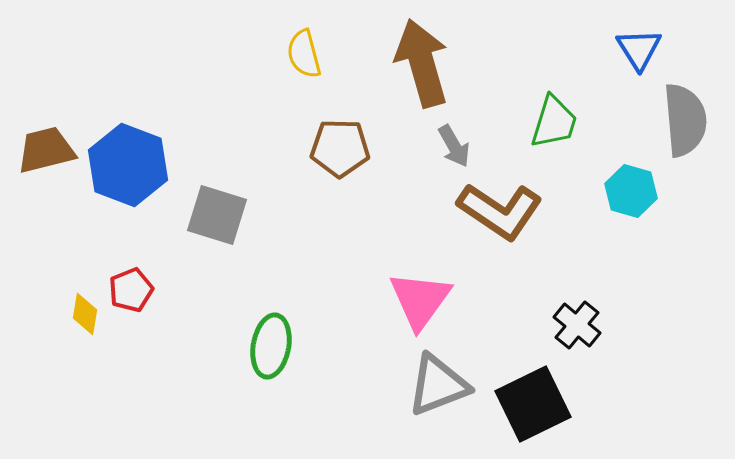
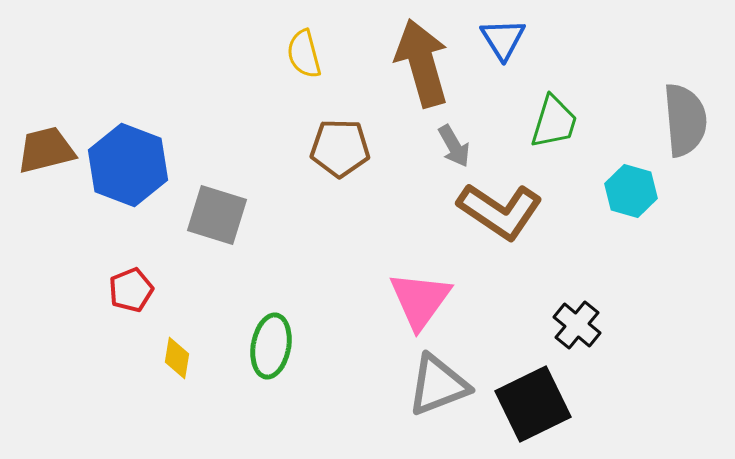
blue triangle: moved 136 px left, 10 px up
yellow diamond: moved 92 px right, 44 px down
